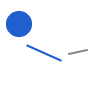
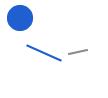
blue circle: moved 1 px right, 6 px up
